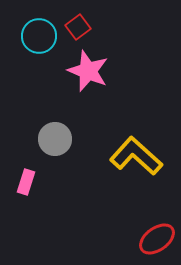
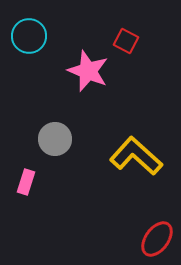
red square: moved 48 px right, 14 px down; rotated 25 degrees counterclockwise
cyan circle: moved 10 px left
red ellipse: rotated 18 degrees counterclockwise
